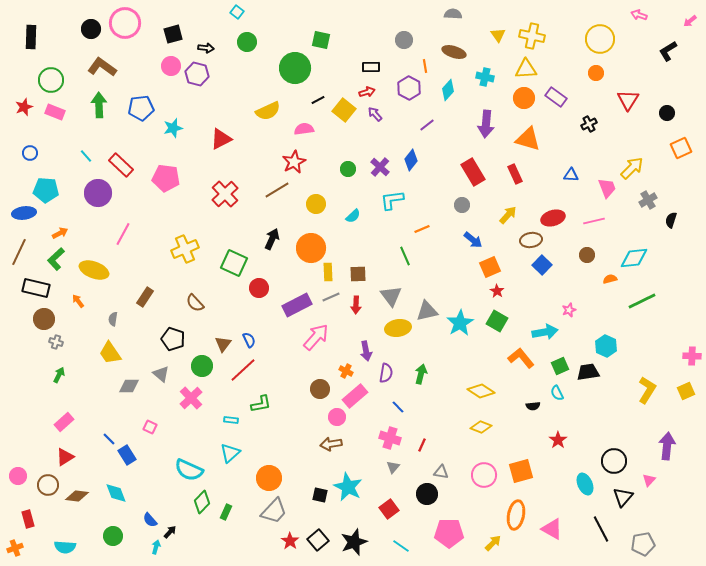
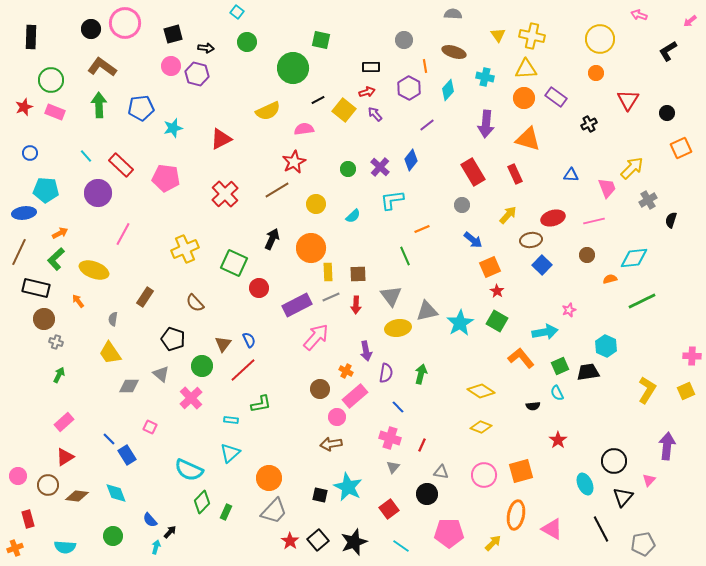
green circle at (295, 68): moved 2 px left
